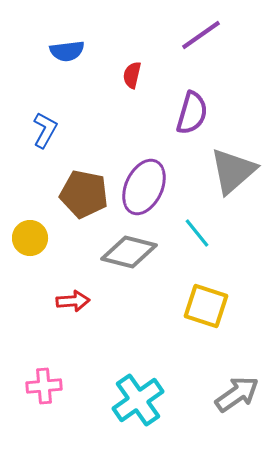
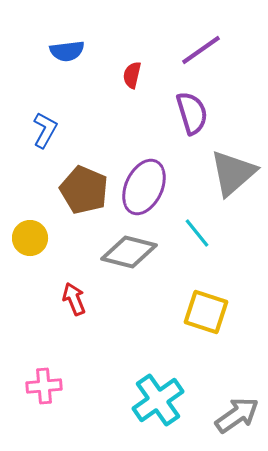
purple line: moved 15 px down
purple semicircle: rotated 33 degrees counterclockwise
gray triangle: moved 2 px down
brown pentagon: moved 4 px up; rotated 12 degrees clockwise
red arrow: moved 1 px right, 2 px up; rotated 108 degrees counterclockwise
yellow square: moved 6 px down
gray arrow: moved 21 px down
cyan cross: moved 20 px right
